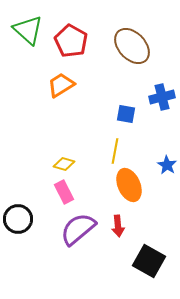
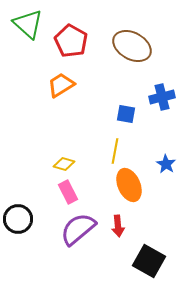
green triangle: moved 6 px up
brown ellipse: rotated 18 degrees counterclockwise
blue star: moved 1 px left, 1 px up
pink rectangle: moved 4 px right
